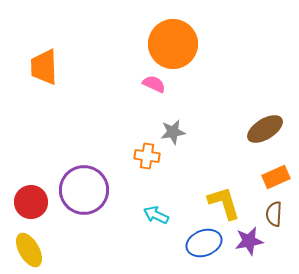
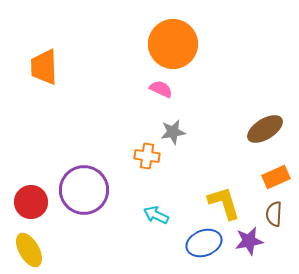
pink semicircle: moved 7 px right, 5 px down
